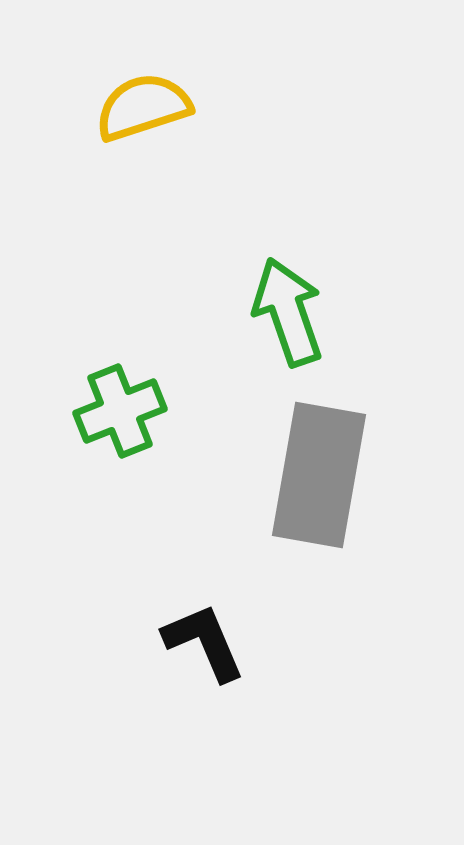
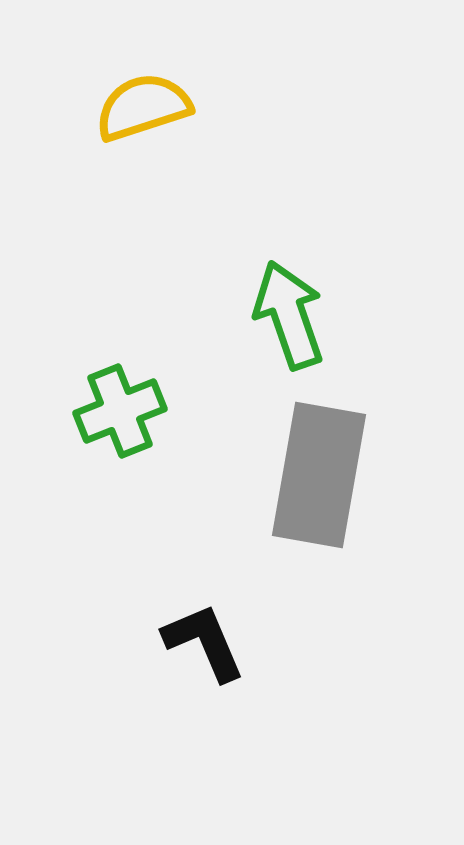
green arrow: moved 1 px right, 3 px down
